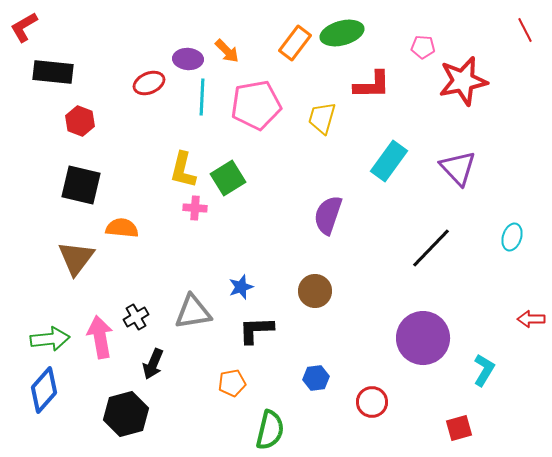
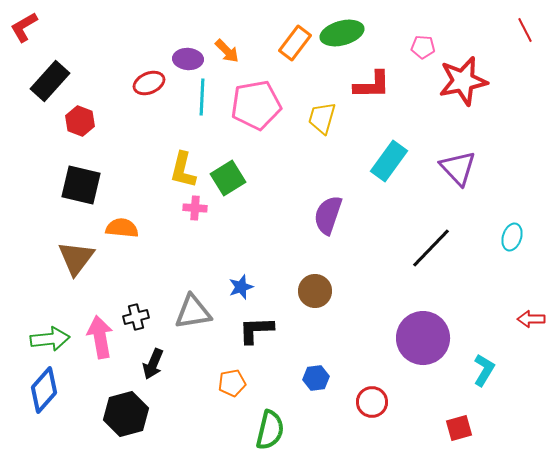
black rectangle at (53, 72): moved 3 px left, 9 px down; rotated 54 degrees counterclockwise
black cross at (136, 317): rotated 15 degrees clockwise
